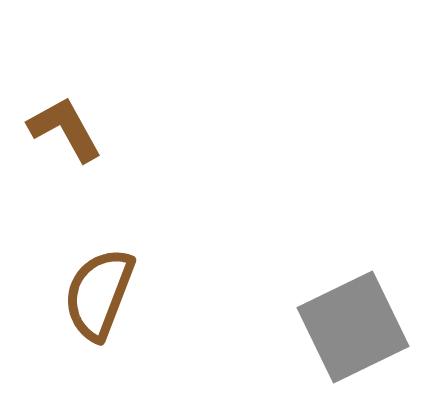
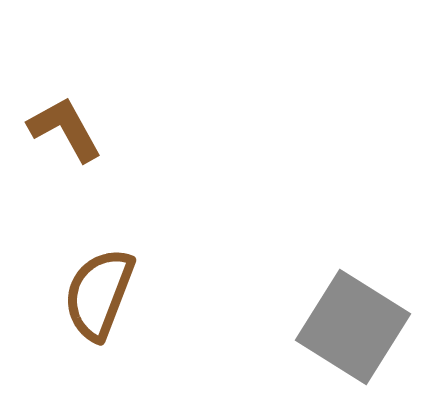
gray square: rotated 32 degrees counterclockwise
